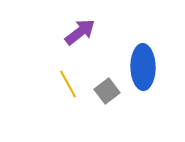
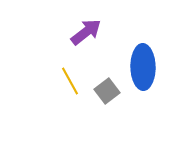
purple arrow: moved 6 px right
yellow line: moved 2 px right, 3 px up
